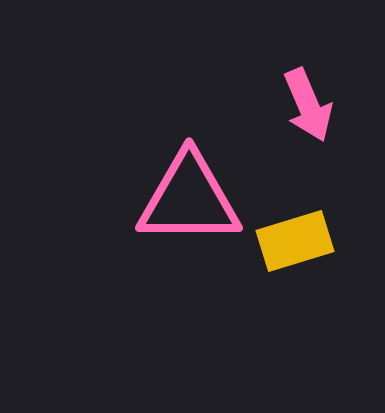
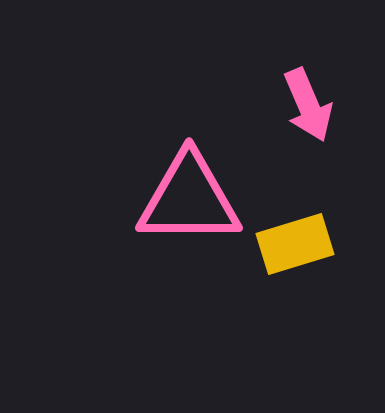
yellow rectangle: moved 3 px down
